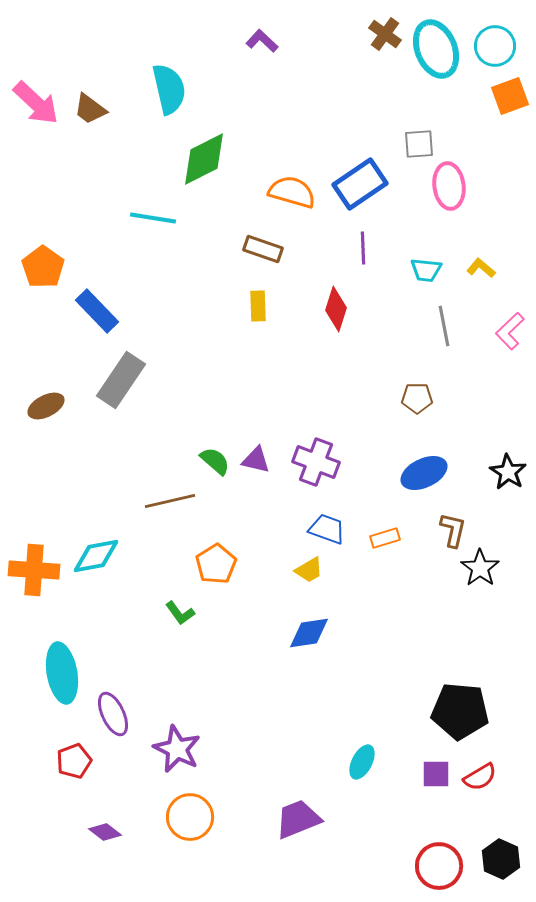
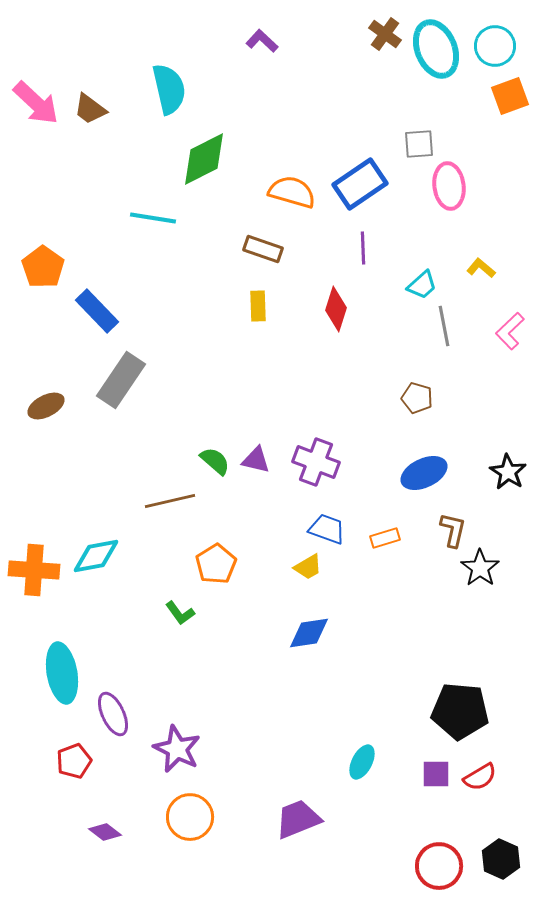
cyan trapezoid at (426, 270): moved 4 px left, 15 px down; rotated 48 degrees counterclockwise
brown pentagon at (417, 398): rotated 16 degrees clockwise
yellow trapezoid at (309, 570): moved 1 px left, 3 px up
